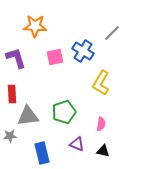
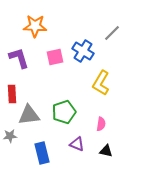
purple L-shape: moved 3 px right
gray triangle: moved 1 px right, 1 px up
black triangle: moved 3 px right
